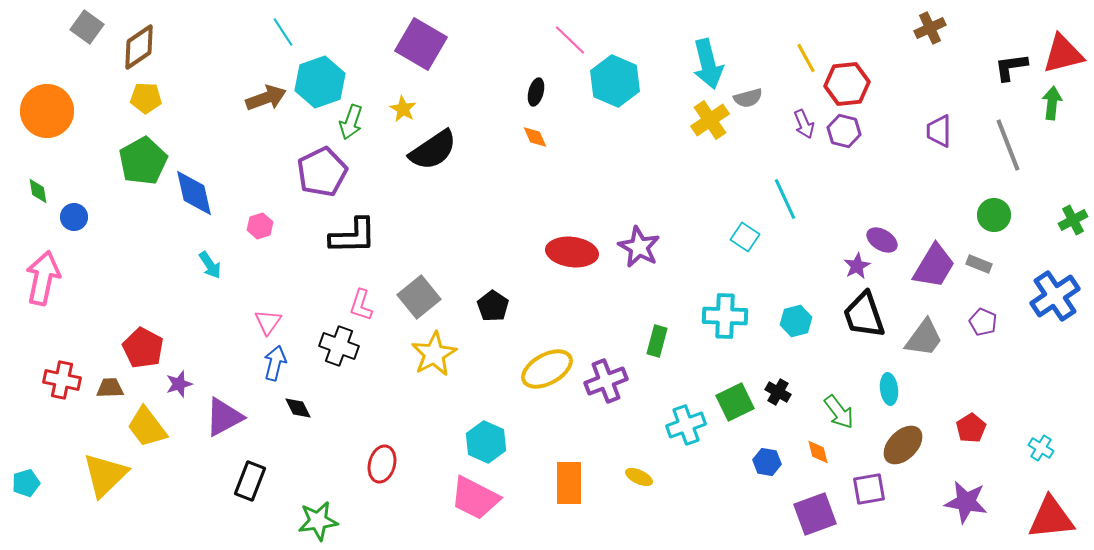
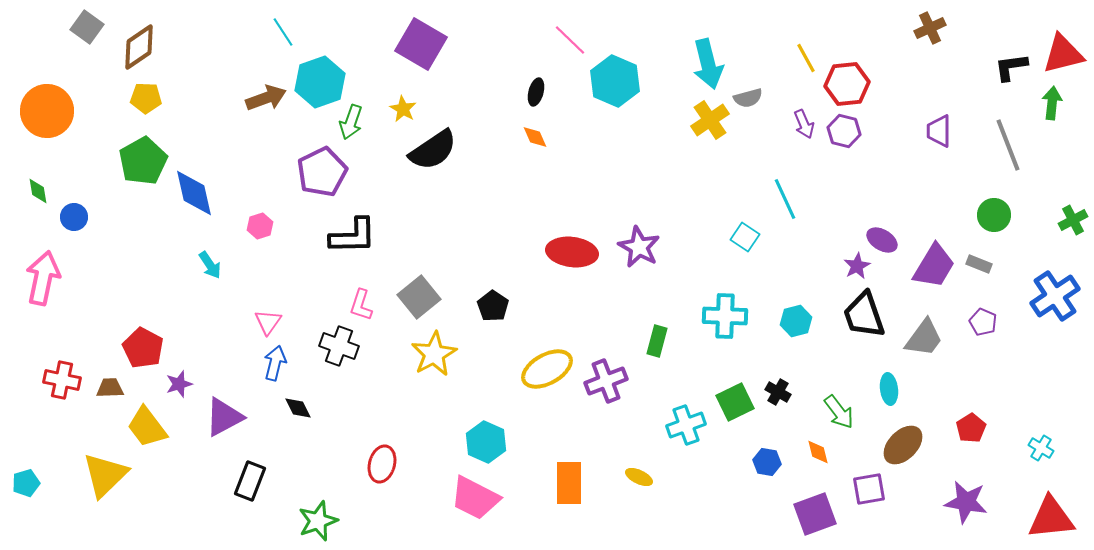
green star at (318, 521): rotated 12 degrees counterclockwise
